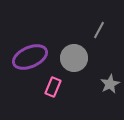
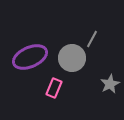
gray line: moved 7 px left, 9 px down
gray circle: moved 2 px left
pink rectangle: moved 1 px right, 1 px down
